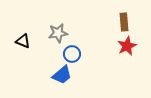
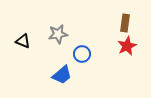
brown rectangle: moved 1 px right, 1 px down; rotated 12 degrees clockwise
gray star: moved 1 px down
blue circle: moved 10 px right
